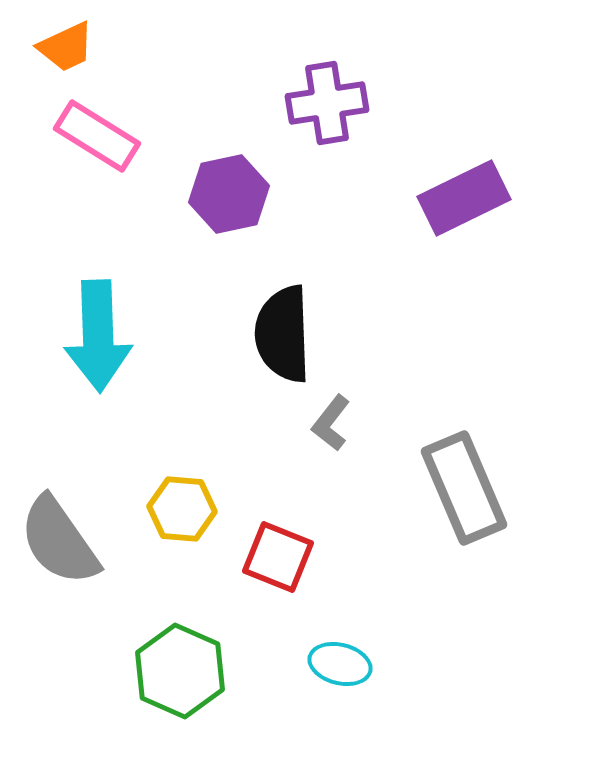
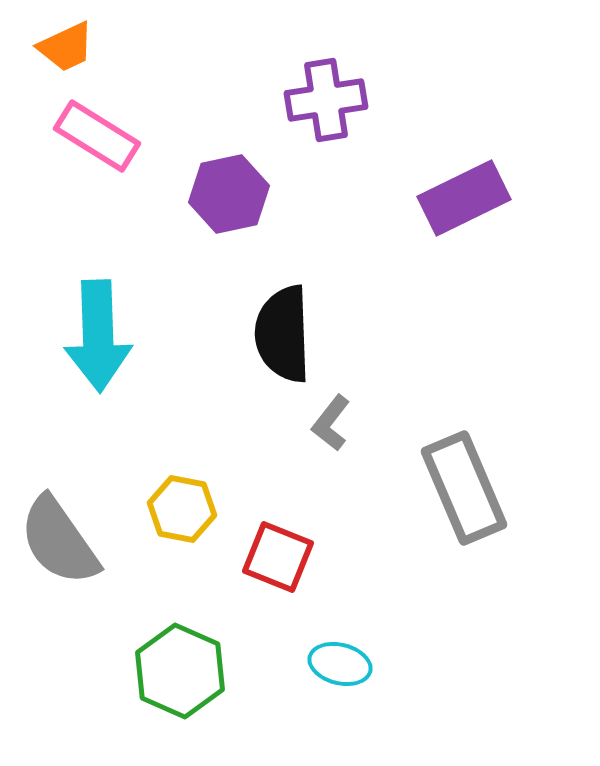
purple cross: moved 1 px left, 3 px up
yellow hexagon: rotated 6 degrees clockwise
